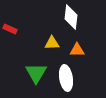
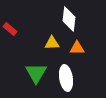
white diamond: moved 2 px left, 2 px down
red rectangle: rotated 16 degrees clockwise
orange triangle: moved 2 px up
